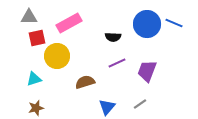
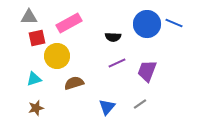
brown semicircle: moved 11 px left, 1 px down
